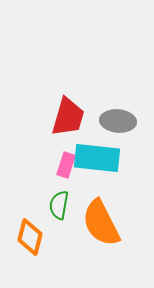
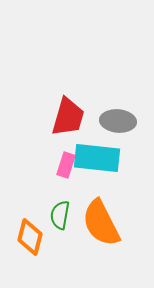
green semicircle: moved 1 px right, 10 px down
